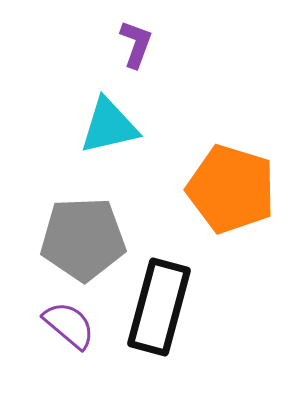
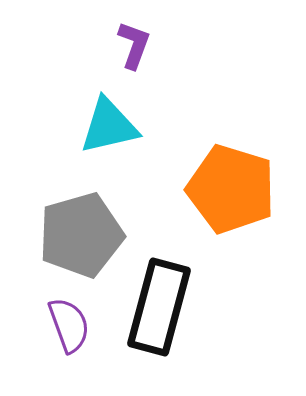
purple L-shape: moved 2 px left, 1 px down
gray pentagon: moved 2 px left, 4 px up; rotated 14 degrees counterclockwise
purple semicircle: rotated 30 degrees clockwise
